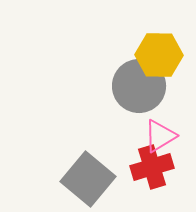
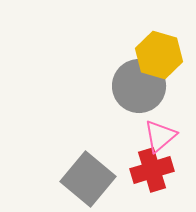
yellow hexagon: rotated 15 degrees clockwise
pink triangle: rotated 9 degrees counterclockwise
red cross: moved 3 px down
